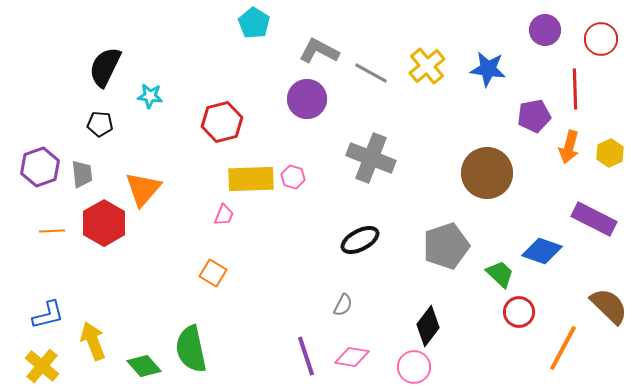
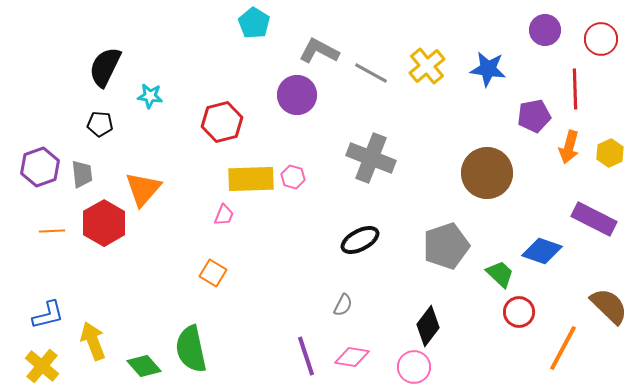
purple circle at (307, 99): moved 10 px left, 4 px up
